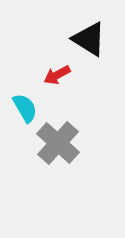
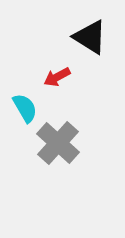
black triangle: moved 1 px right, 2 px up
red arrow: moved 2 px down
